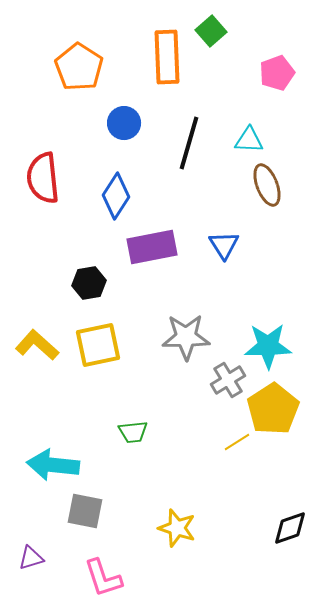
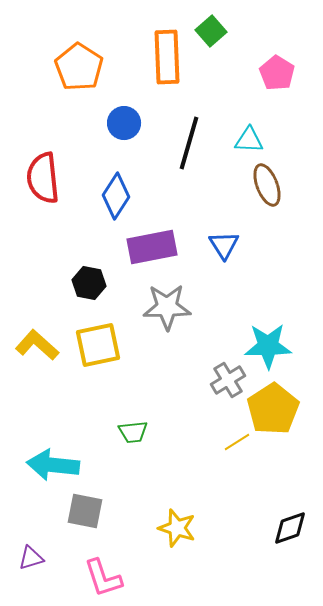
pink pentagon: rotated 20 degrees counterclockwise
black hexagon: rotated 20 degrees clockwise
gray star: moved 19 px left, 30 px up
